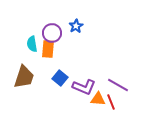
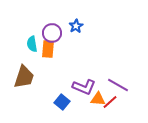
blue square: moved 2 px right, 24 px down
red line: moved 1 px left; rotated 70 degrees clockwise
